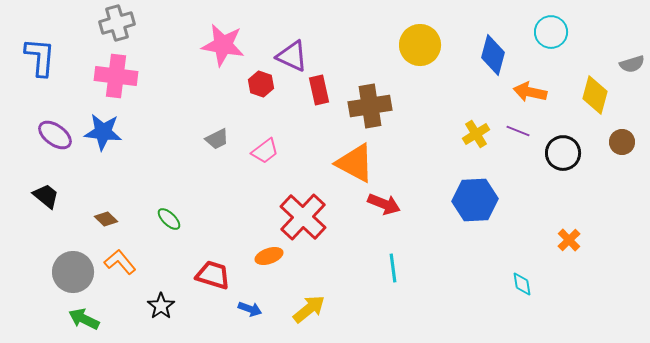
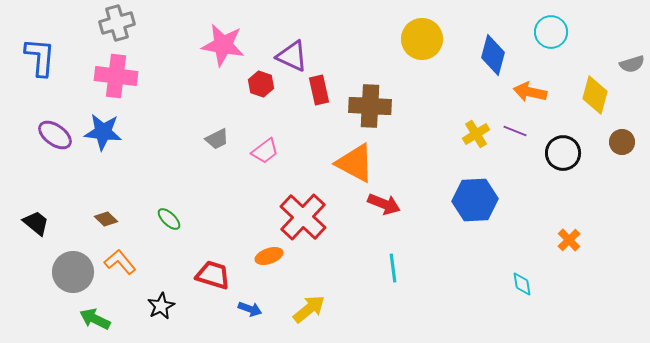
yellow circle: moved 2 px right, 6 px up
brown cross: rotated 12 degrees clockwise
purple line: moved 3 px left
black trapezoid: moved 10 px left, 27 px down
black star: rotated 8 degrees clockwise
green arrow: moved 11 px right
